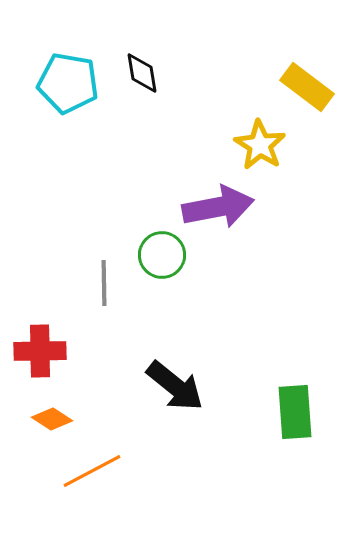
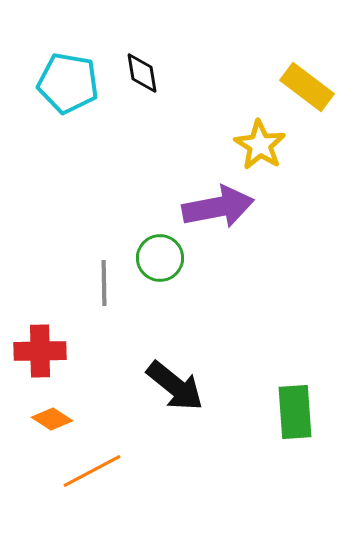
green circle: moved 2 px left, 3 px down
